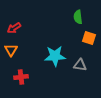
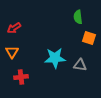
orange triangle: moved 1 px right, 2 px down
cyan star: moved 2 px down
